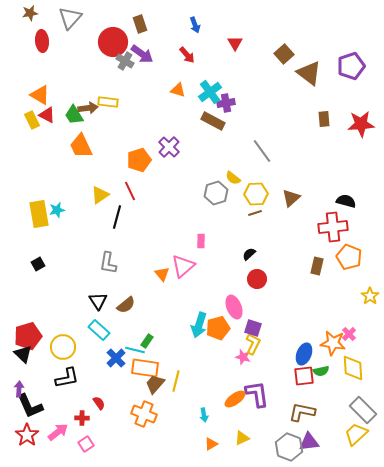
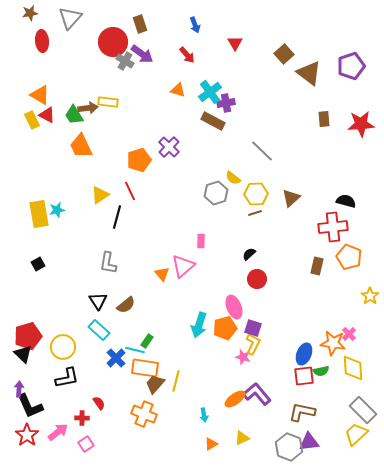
gray line at (262, 151): rotated 10 degrees counterclockwise
orange pentagon at (218, 328): moved 7 px right
purple L-shape at (257, 394): rotated 32 degrees counterclockwise
